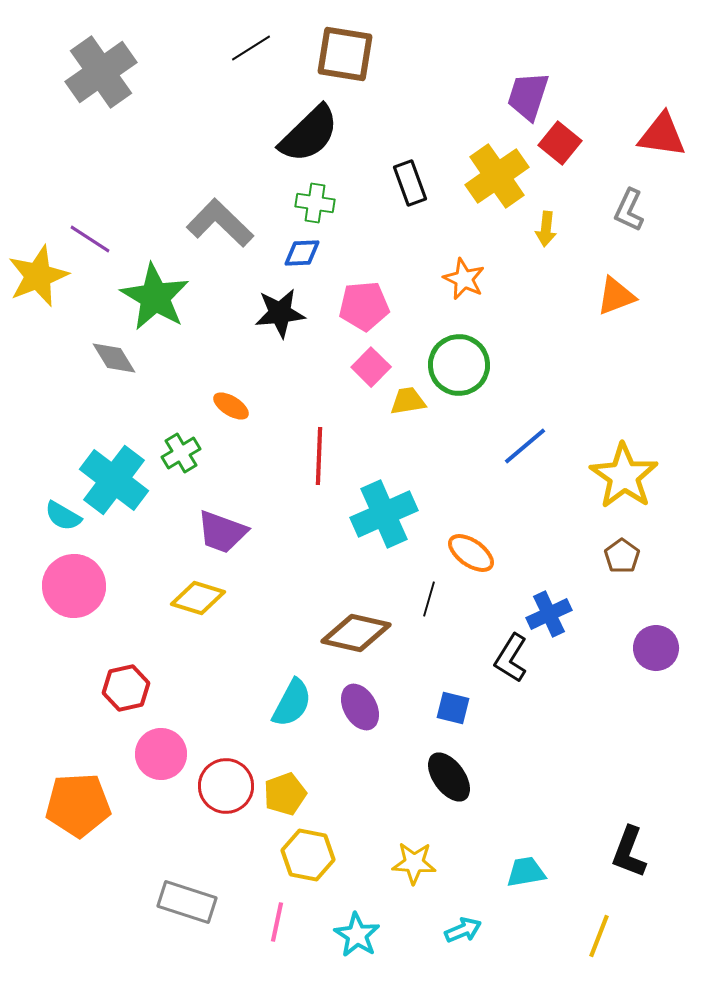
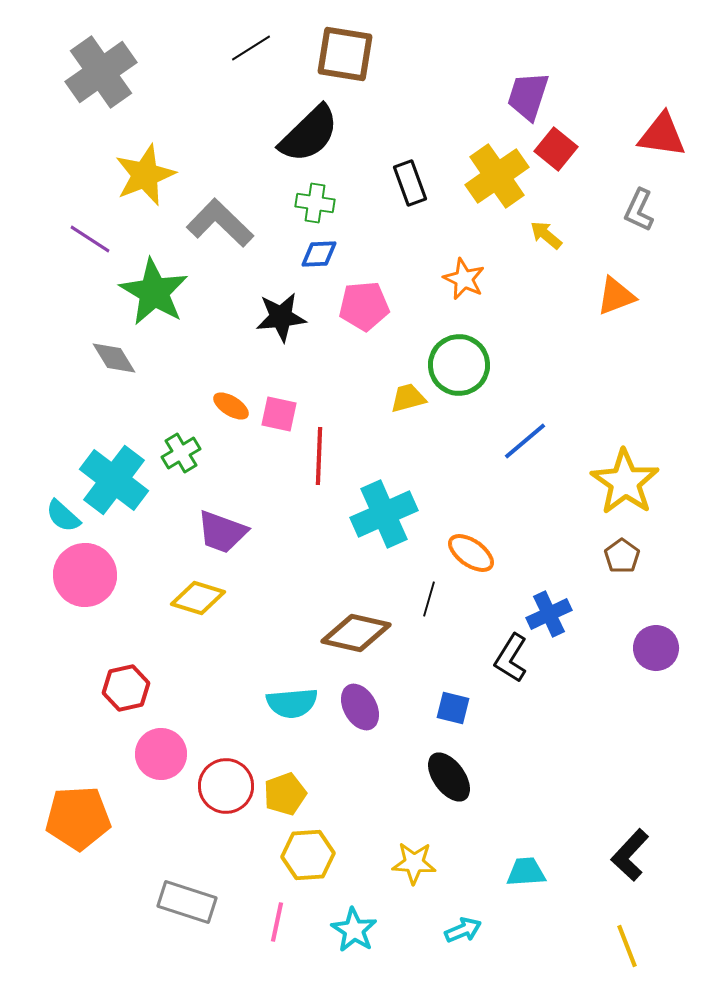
red square at (560, 143): moved 4 px left, 6 px down
gray L-shape at (629, 210): moved 10 px right
yellow arrow at (546, 229): moved 6 px down; rotated 124 degrees clockwise
blue diamond at (302, 253): moved 17 px right, 1 px down
yellow star at (38, 276): moved 107 px right, 101 px up
green star at (155, 297): moved 1 px left, 5 px up
black star at (280, 313): moved 1 px right, 4 px down
pink square at (371, 367): moved 92 px left, 47 px down; rotated 33 degrees counterclockwise
yellow trapezoid at (408, 401): moved 3 px up; rotated 6 degrees counterclockwise
blue line at (525, 446): moved 5 px up
yellow star at (624, 476): moved 1 px right, 6 px down
cyan semicircle at (63, 516): rotated 12 degrees clockwise
pink circle at (74, 586): moved 11 px right, 11 px up
cyan semicircle at (292, 703): rotated 57 degrees clockwise
orange pentagon at (78, 805): moved 13 px down
black L-shape at (629, 852): moved 1 px right, 3 px down; rotated 22 degrees clockwise
yellow hexagon at (308, 855): rotated 15 degrees counterclockwise
cyan trapezoid at (526, 872): rotated 6 degrees clockwise
cyan star at (357, 935): moved 3 px left, 5 px up
yellow line at (599, 936): moved 28 px right, 10 px down; rotated 42 degrees counterclockwise
